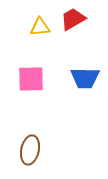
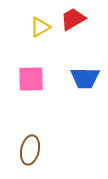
yellow triangle: rotated 25 degrees counterclockwise
